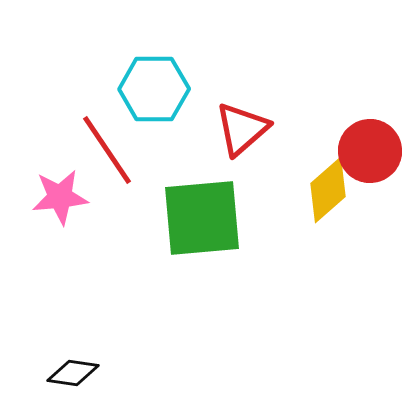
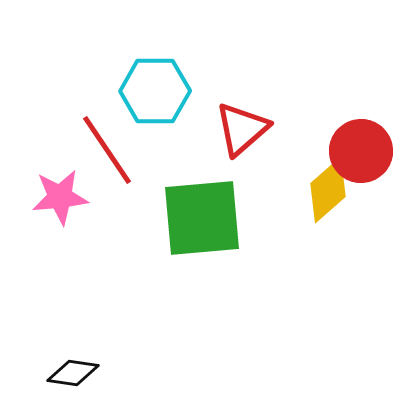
cyan hexagon: moved 1 px right, 2 px down
red circle: moved 9 px left
